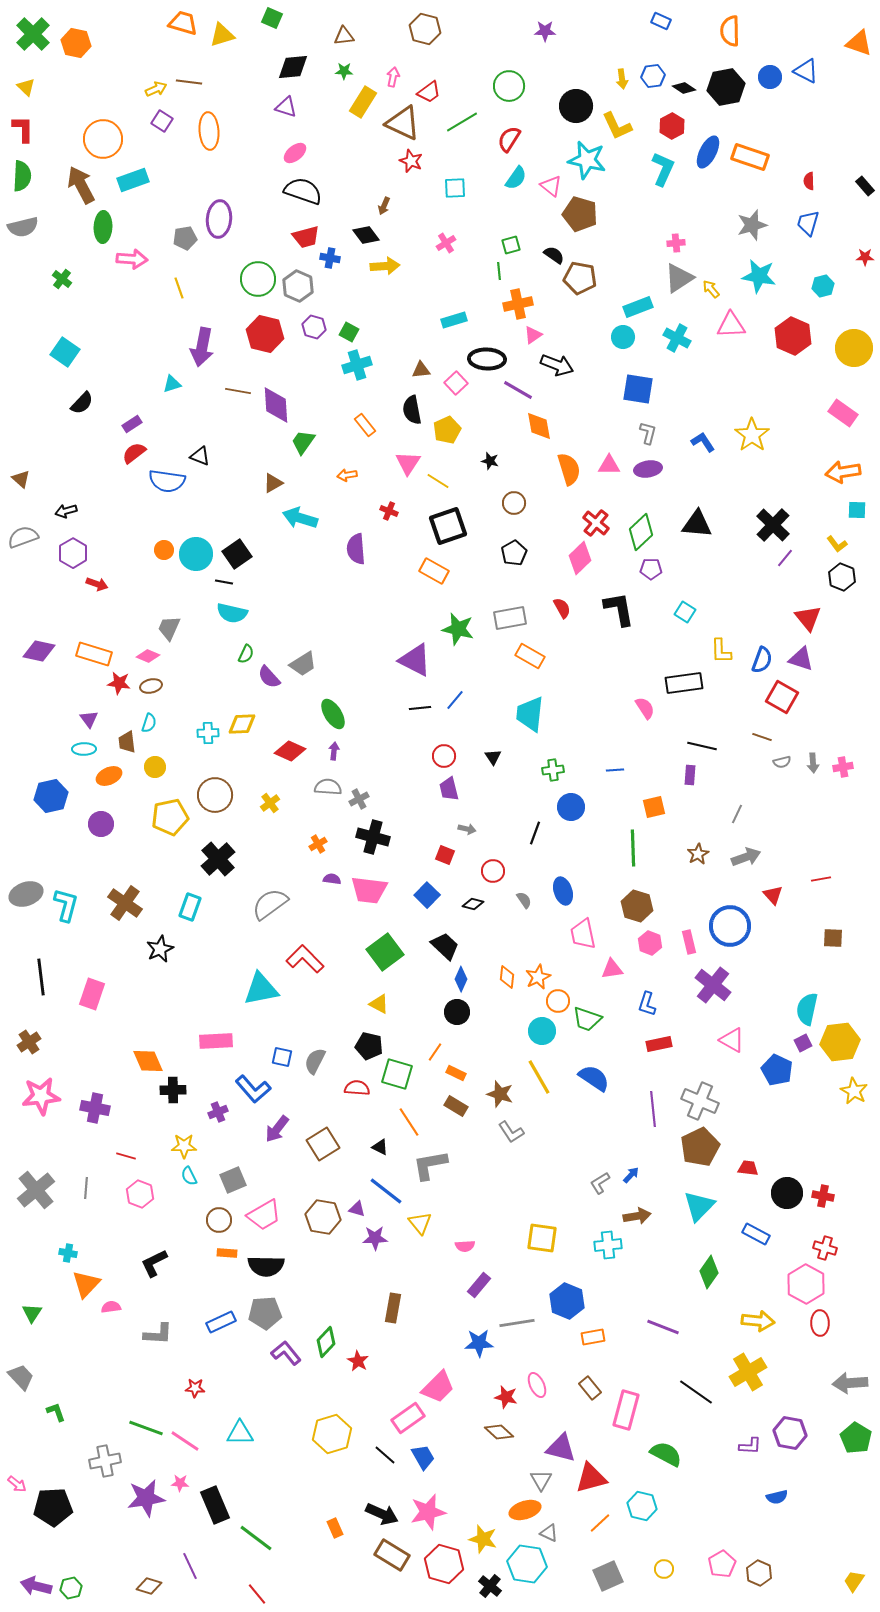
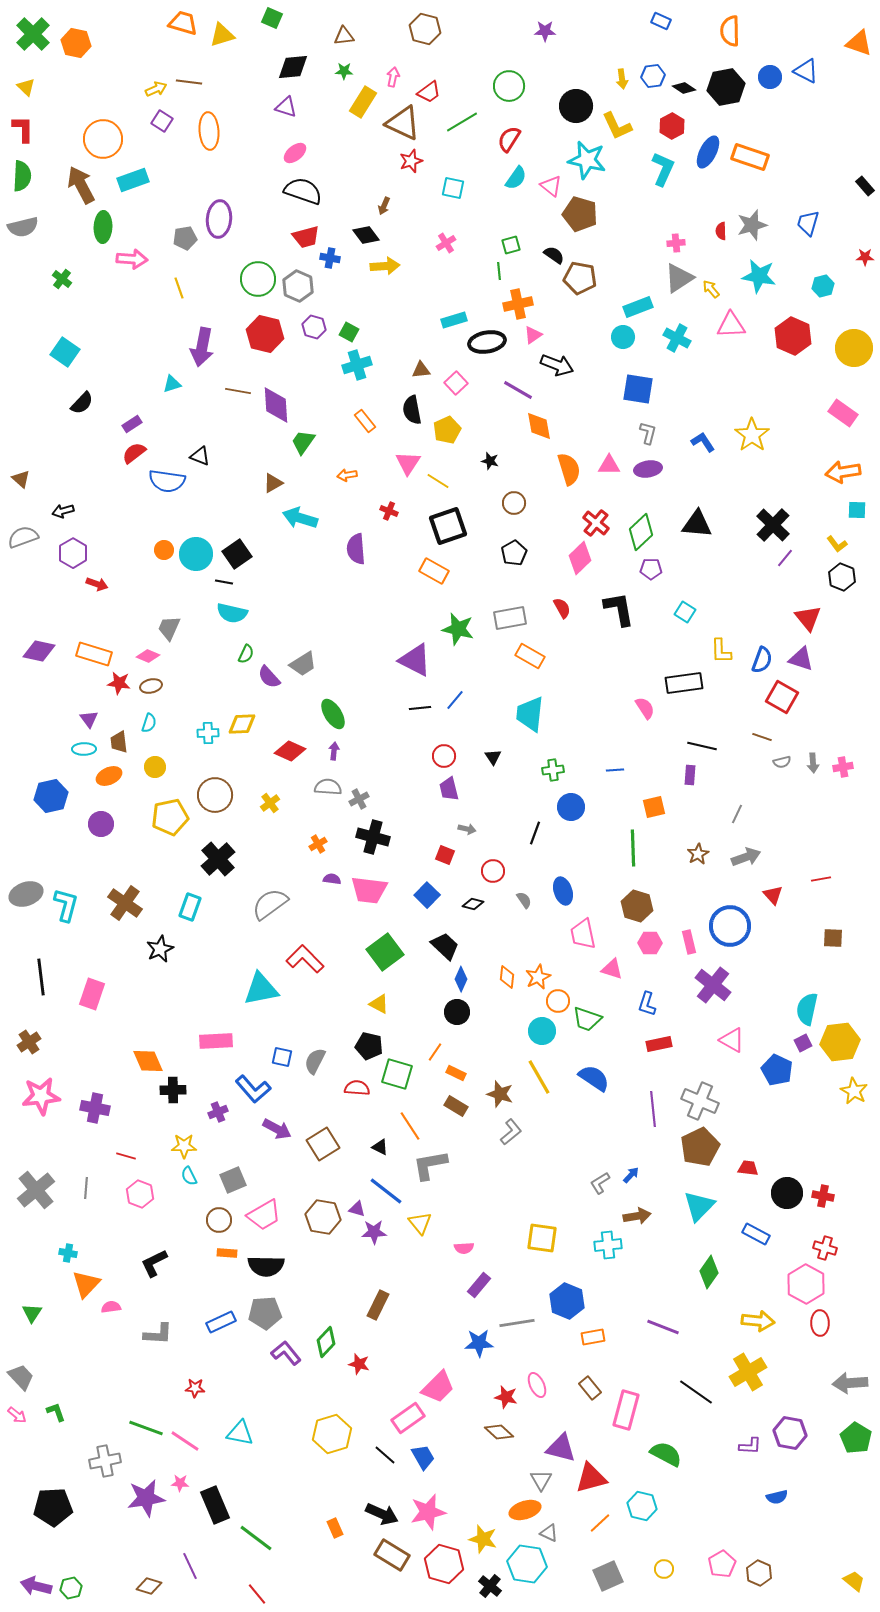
red star at (411, 161): rotated 30 degrees clockwise
red semicircle at (809, 181): moved 88 px left, 50 px down
cyan square at (455, 188): moved 2 px left; rotated 15 degrees clockwise
black ellipse at (487, 359): moved 17 px up; rotated 12 degrees counterclockwise
orange rectangle at (365, 425): moved 4 px up
black arrow at (66, 511): moved 3 px left
brown trapezoid at (127, 742): moved 8 px left
pink hexagon at (650, 943): rotated 20 degrees counterclockwise
pink triangle at (612, 969): rotated 25 degrees clockwise
orange line at (409, 1122): moved 1 px right, 4 px down
purple arrow at (277, 1129): rotated 100 degrees counterclockwise
gray L-shape at (511, 1132): rotated 96 degrees counterclockwise
purple star at (375, 1238): moved 1 px left, 6 px up
pink semicircle at (465, 1246): moved 1 px left, 2 px down
brown rectangle at (393, 1308): moved 15 px left, 3 px up; rotated 16 degrees clockwise
red star at (358, 1361): moved 1 px right, 3 px down; rotated 15 degrees counterclockwise
cyan triangle at (240, 1433): rotated 12 degrees clockwise
pink arrow at (17, 1484): moved 69 px up
yellow trapezoid at (854, 1581): rotated 95 degrees clockwise
